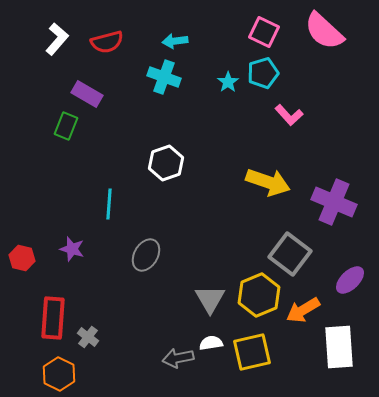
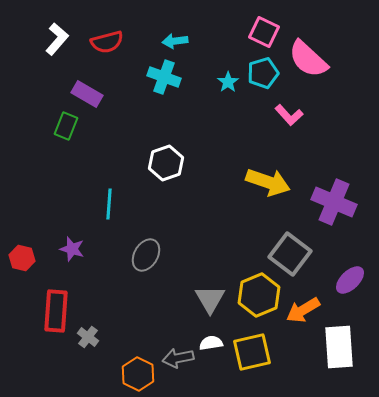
pink semicircle: moved 16 px left, 28 px down
red rectangle: moved 3 px right, 7 px up
orange hexagon: moved 79 px right
